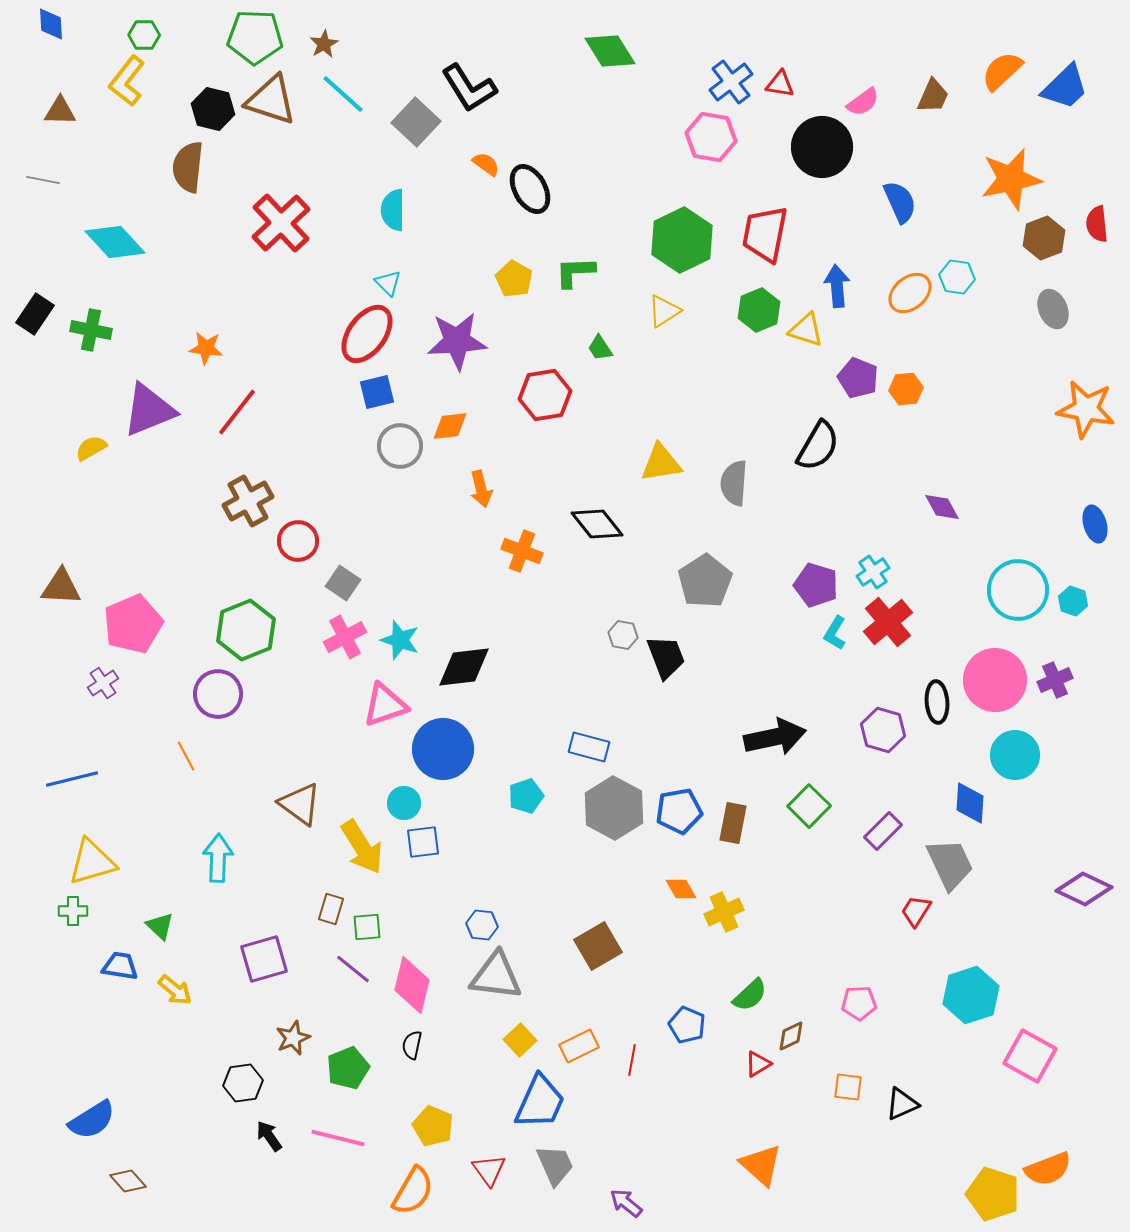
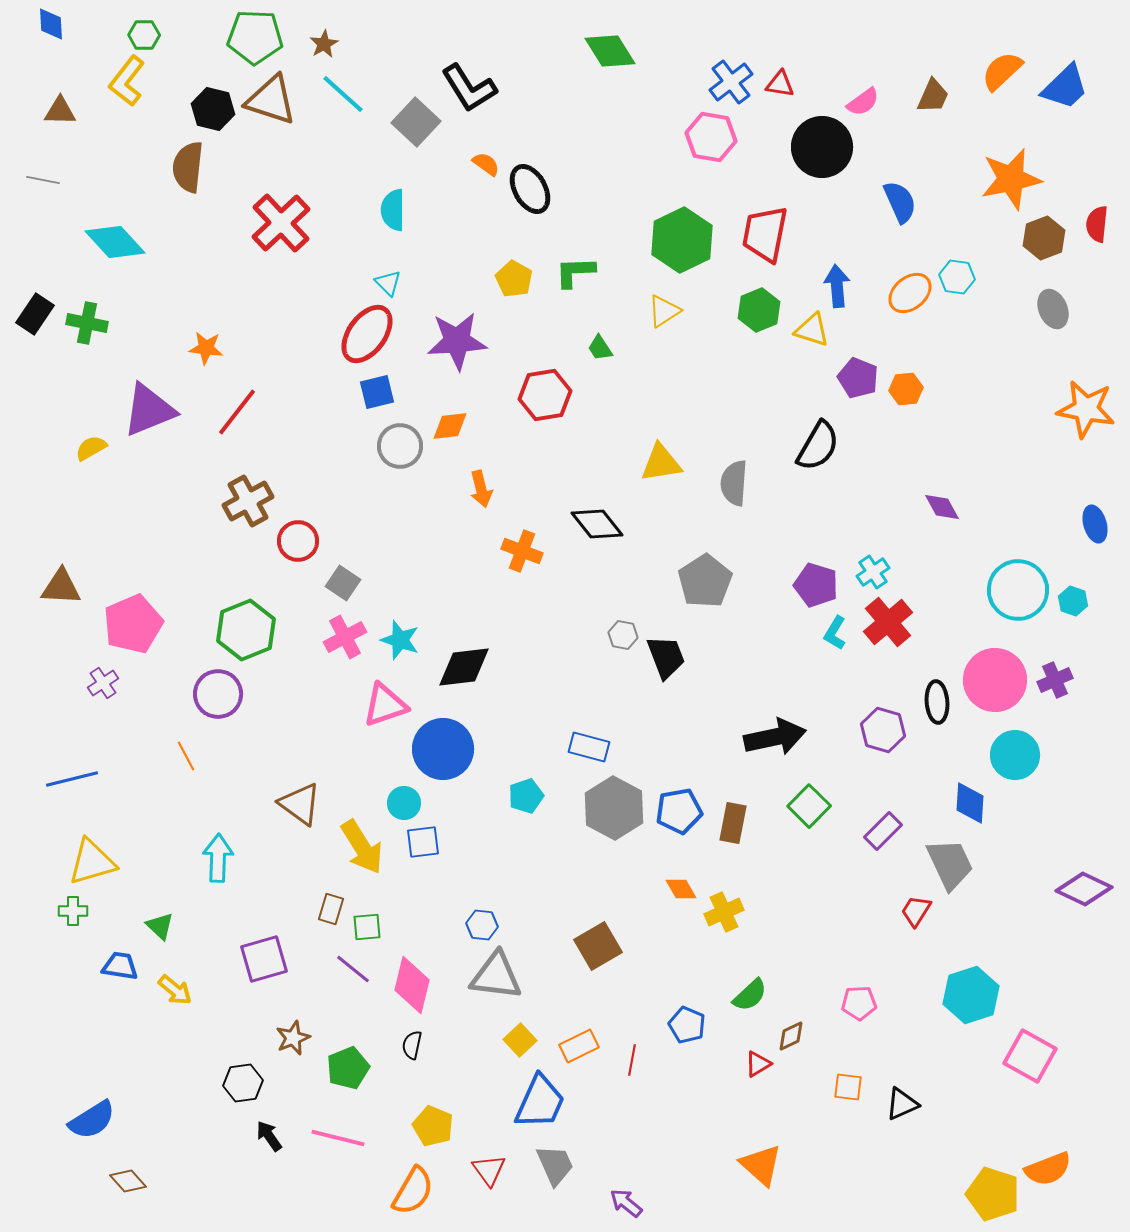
red semicircle at (1097, 224): rotated 12 degrees clockwise
green cross at (91, 330): moved 4 px left, 7 px up
yellow triangle at (806, 330): moved 6 px right
